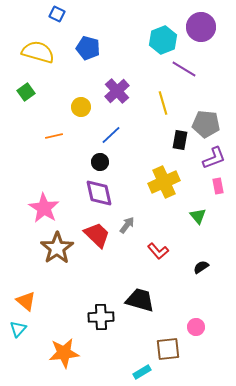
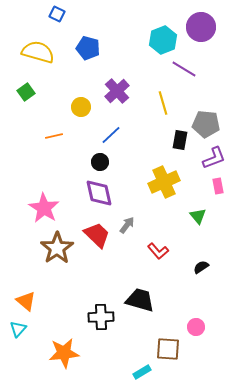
brown square: rotated 10 degrees clockwise
